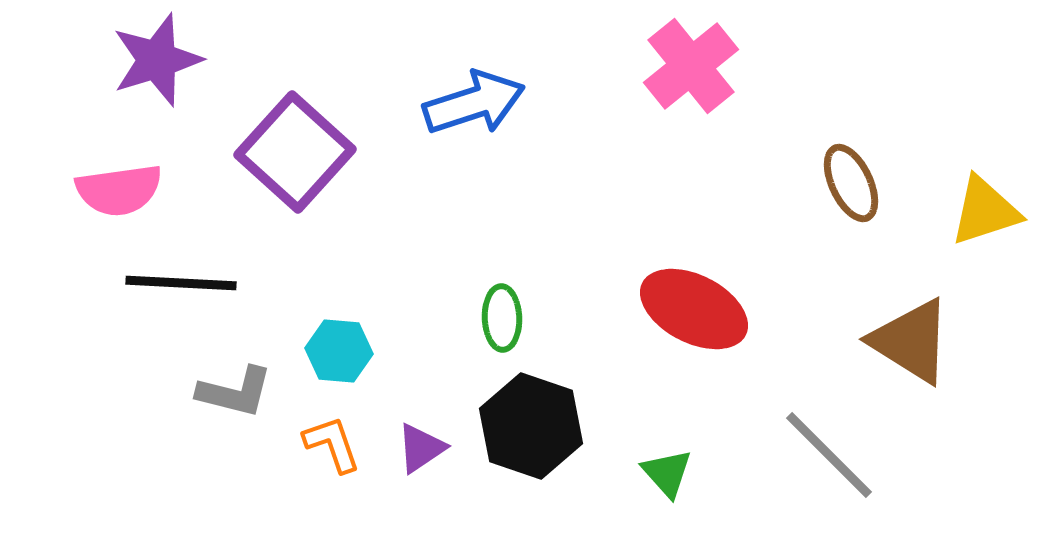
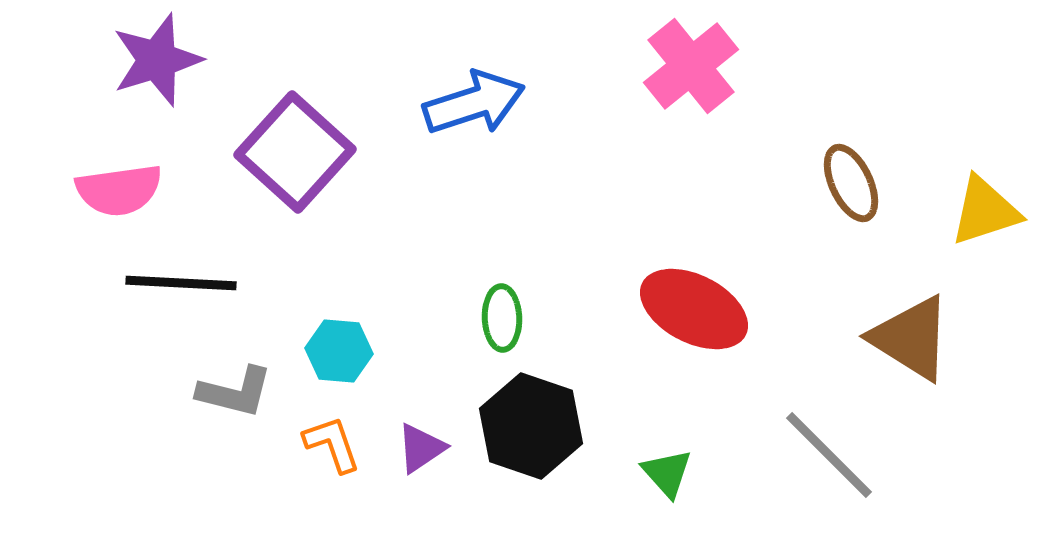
brown triangle: moved 3 px up
